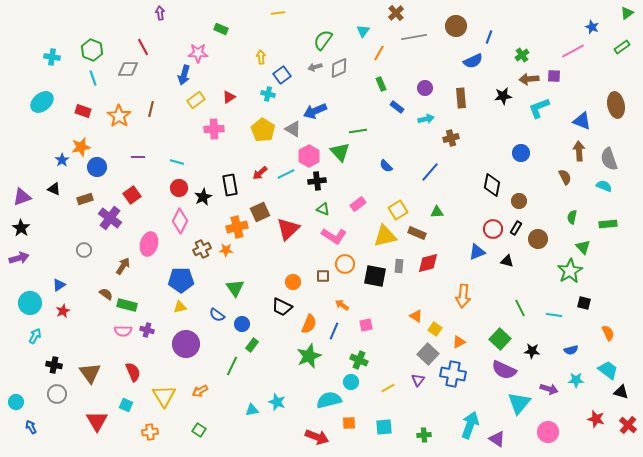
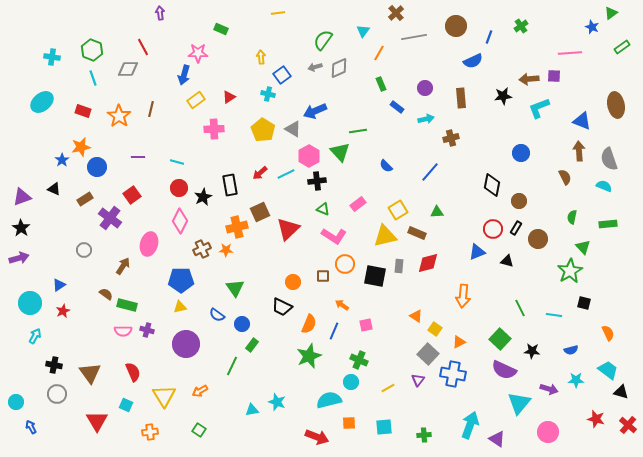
green triangle at (627, 13): moved 16 px left
pink line at (573, 51): moved 3 px left, 2 px down; rotated 25 degrees clockwise
green cross at (522, 55): moved 1 px left, 29 px up
brown rectangle at (85, 199): rotated 14 degrees counterclockwise
